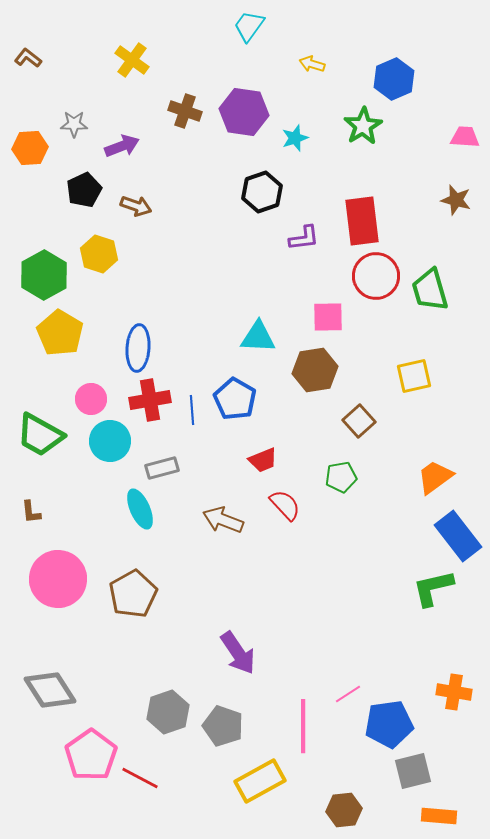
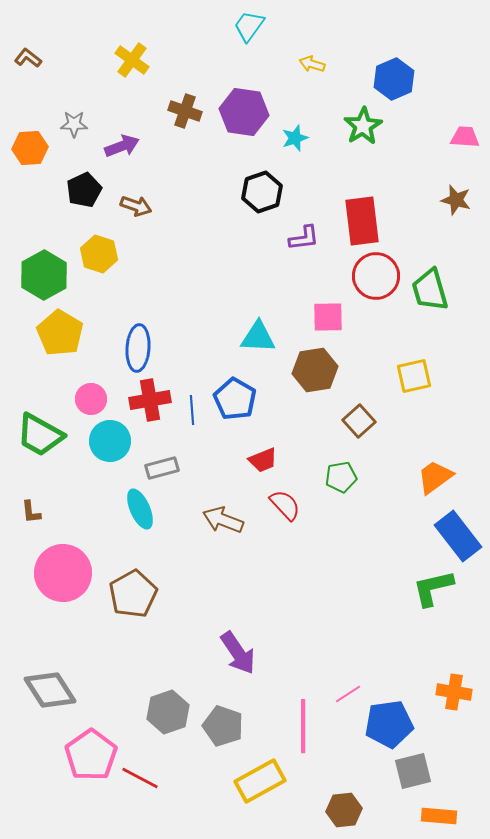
pink circle at (58, 579): moved 5 px right, 6 px up
